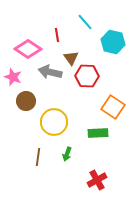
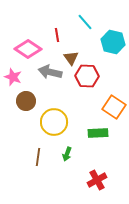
orange square: moved 1 px right
